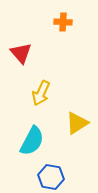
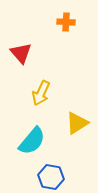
orange cross: moved 3 px right
cyan semicircle: rotated 12 degrees clockwise
